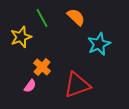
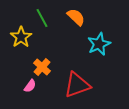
yellow star: rotated 15 degrees counterclockwise
